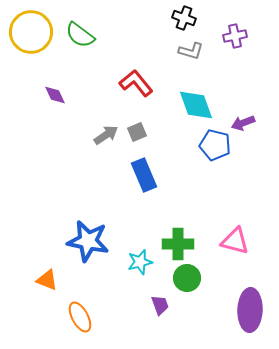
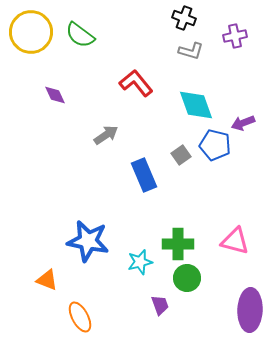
gray square: moved 44 px right, 23 px down; rotated 12 degrees counterclockwise
